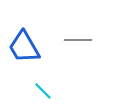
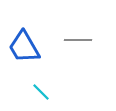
cyan line: moved 2 px left, 1 px down
